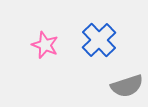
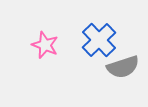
gray semicircle: moved 4 px left, 19 px up
